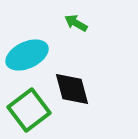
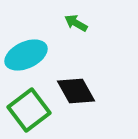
cyan ellipse: moved 1 px left
black diamond: moved 4 px right, 2 px down; rotated 15 degrees counterclockwise
